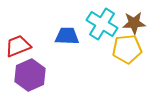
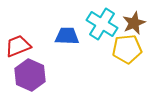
brown star: rotated 20 degrees counterclockwise
purple hexagon: rotated 12 degrees counterclockwise
